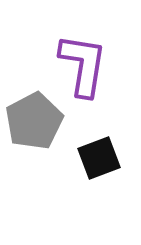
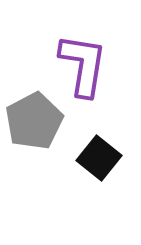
black square: rotated 30 degrees counterclockwise
